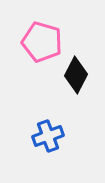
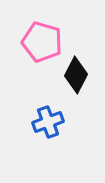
blue cross: moved 14 px up
